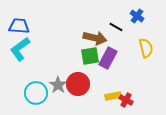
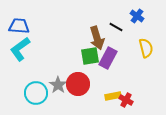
brown arrow: moved 2 px right; rotated 60 degrees clockwise
